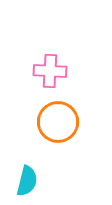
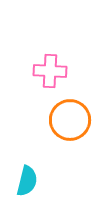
orange circle: moved 12 px right, 2 px up
